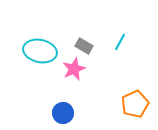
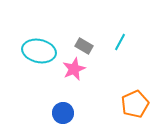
cyan ellipse: moved 1 px left
